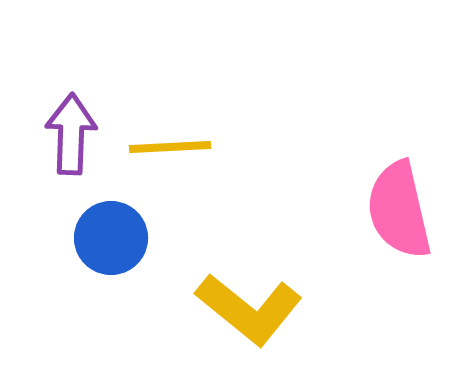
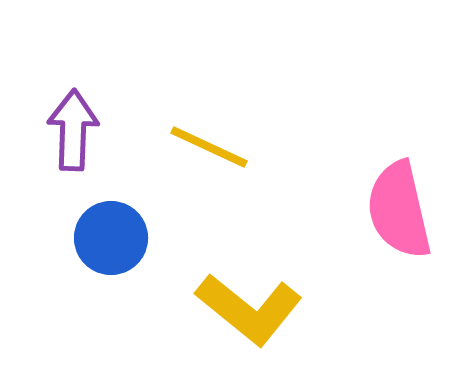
purple arrow: moved 2 px right, 4 px up
yellow line: moved 39 px right; rotated 28 degrees clockwise
